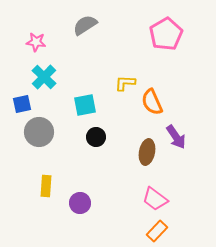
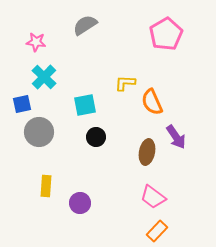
pink trapezoid: moved 2 px left, 2 px up
